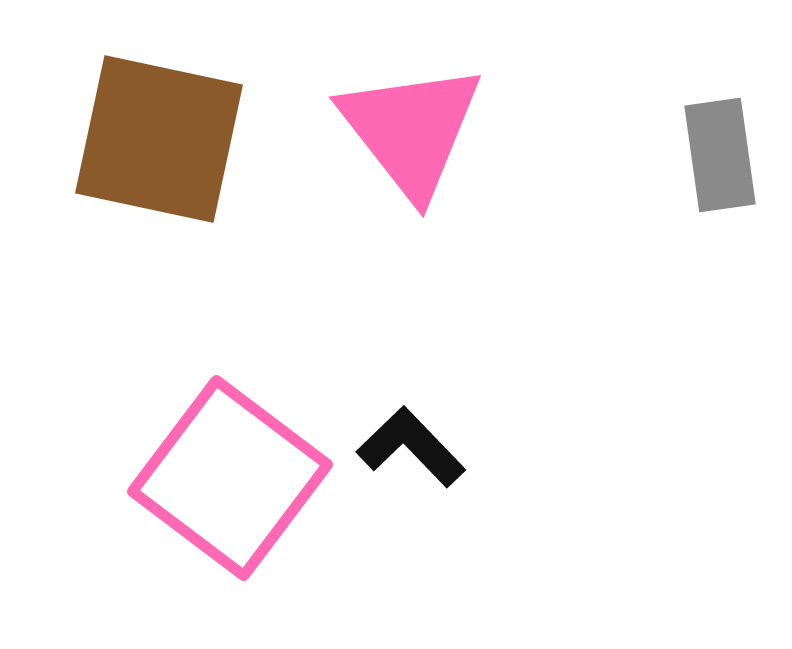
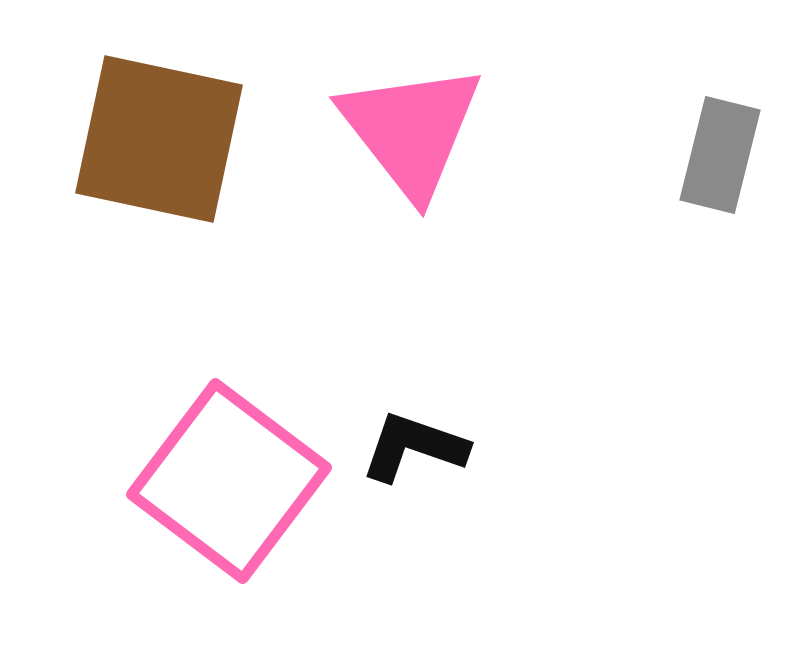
gray rectangle: rotated 22 degrees clockwise
black L-shape: moved 3 px right; rotated 27 degrees counterclockwise
pink square: moved 1 px left, 3 px down
